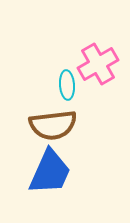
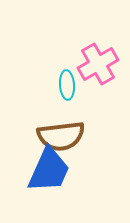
brown semicircle: moved 8 px right, 11 px down
blue trapezoid: moved 1 px left, 2 px up
